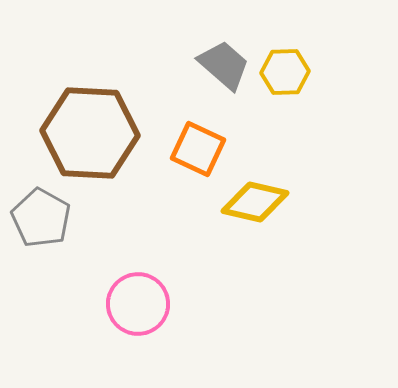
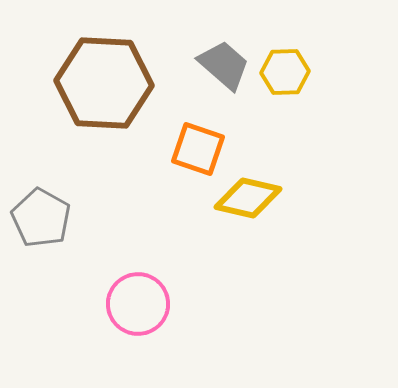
brown hexagon: moved 14 px right, 50 px up
orange square: rotated 6 degrees counterclockwise
yellow diamond: moved 7 px left, 4 px up
